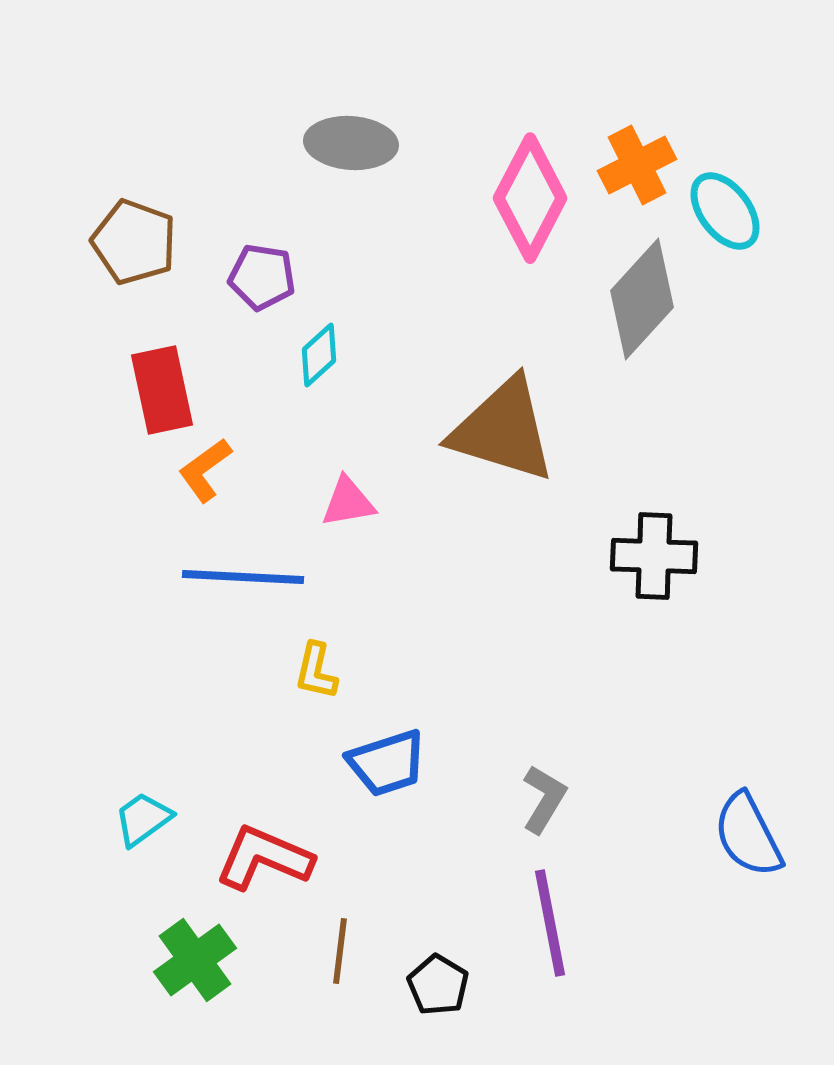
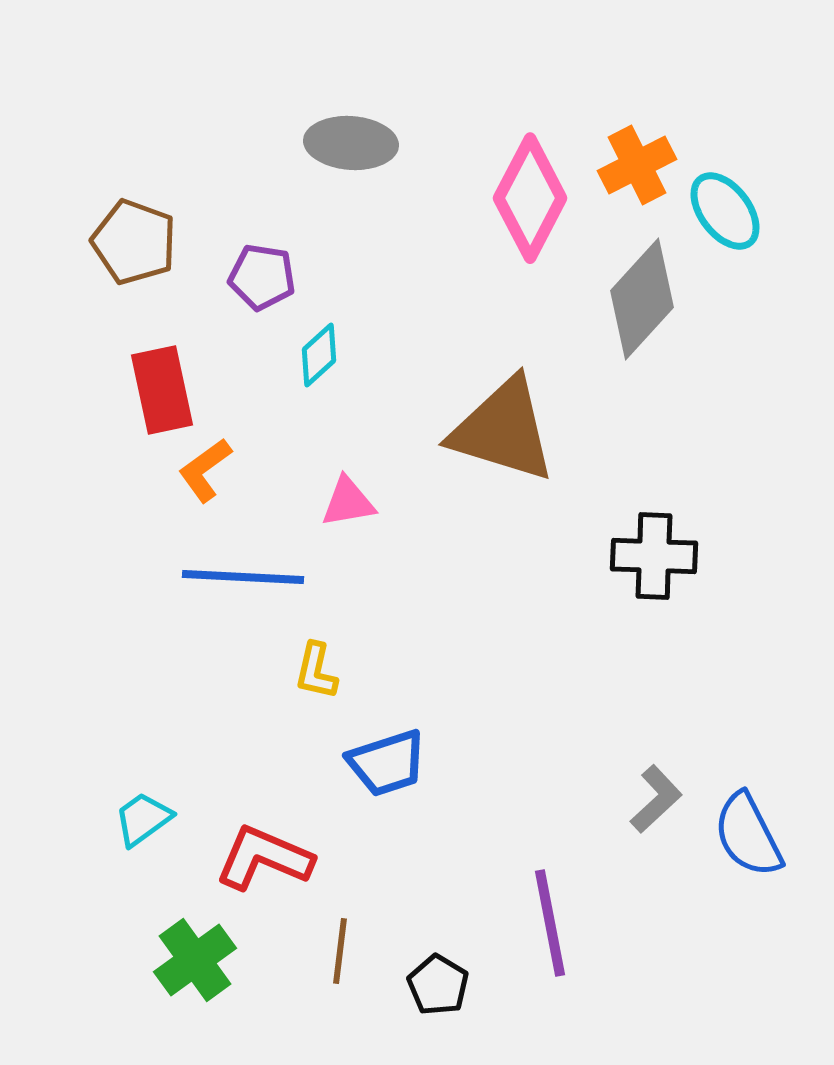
gray L-shape: moved 112 px right; rotated 16 degrees clockwise
